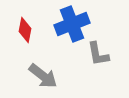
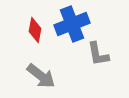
red diamond: moved 10 px right
gray arrow: moved 2 px left
